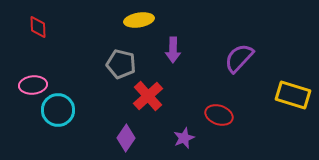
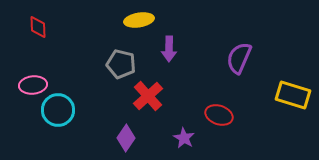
purple arrow: moved 4 px left, 1 px up
purple semicircle: rotated 20 degrees counterclockwise
purple star: rotated 20 degrees counterclockwise
